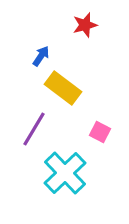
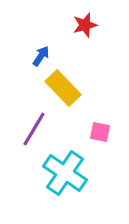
yellow rectangle: rotated 9 degrees clockwise
pink square: rotated 15 degrees counterclockwise
cyan cross: rotated 12 degrees counterclockwise
